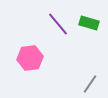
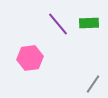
green rectangle: rotated 18 degrees counterclockwise
gray line: moved 3 px right
